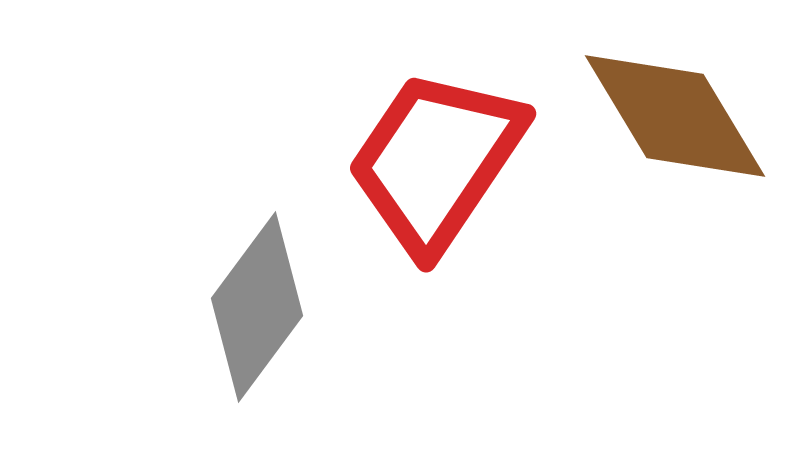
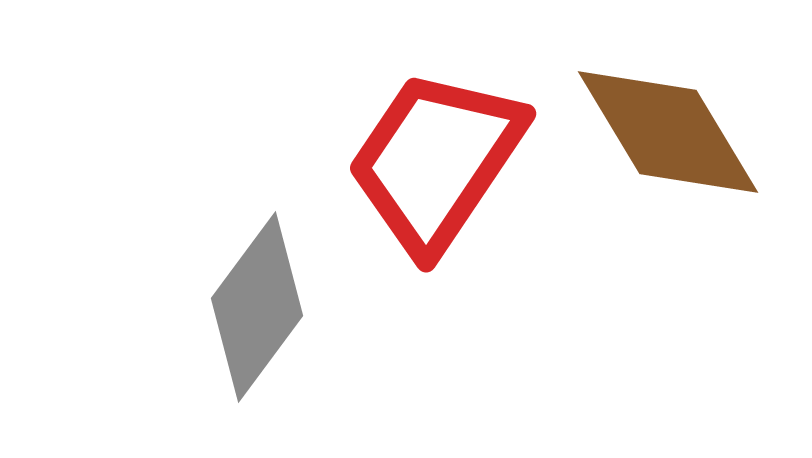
brown diamond: moved 7 px left, 16 px down
